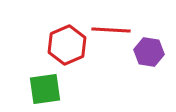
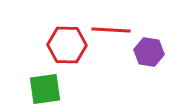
red hexagon: rotated 24 degrees clockwise
